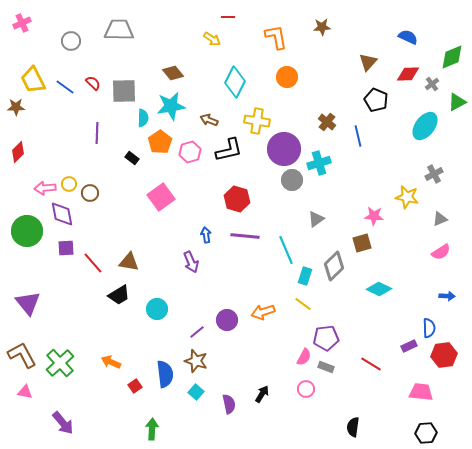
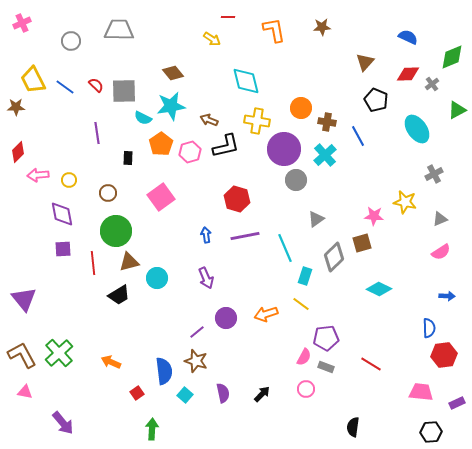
orange L-shape at (276, 37): moved 2 px left, 7 px up
brown triangle at (368, 62): moved 3 px left
orange circle at (287, 77): moved 14 px right, 31 px down
cyan diamond at (235, 82): moved 11 px right, 1 px up; rotated 40 degrees counterclockwise
red semicircle at (93, 83): moved 3 px right, 2 px down
green triangle at (457, 102): moved 8 px down
cyan semicircle at (143, 118): rotated 114 degrees clockwise
brown cross at (327, 122): rotated 30 degrees counterclockwise
cyan ellipse at (425, 126): moved 8 px left, 3 px down; rotated 72 degrees counterclockwise
purple line at (97, 133): rotated 10 degrees counterclockwise
blue line at (358, 136): rotated 15 degrees counterclockwise
orange pentagon at (160, 142): moved 1 px right, 2 px down
black L-shape at (229, 150): moved 3 px left, 4 px up
black rectangle at (132, 158): moved 4 px left; rotated 56 degrees clockwise
cyan cross at (319, 163): moved 6 px right, 8 px up; rotated 25 degrees counterclockwise
gray circle at (292, 180): moved 4 px right
yellow circle at (69, 184): moved 4 px up
pink arrow at (45, 188): moved 7 px left, 13 px up
brown circle at (90, 193): moved 18 px right
yellow star at (407, 197): moved 2 px left, 5 px down
green circle at (27, 231): moved 89 px right
purple line at (245, 236): rotated 16 degrees counterclockwise
purple square at (66, 248): moved 3 px left, 1 px down
cyan line at (286, 250): moved 1 px left, 2 px up
brown triangle at (129, 262): rotated 25 degrees counterclockwise
purple arrow at (191, 262): moved 15 px right, 16 px down
red line at (93, 263): rotated 35 degrees clockwise
gray diamond at (334, 266): moved 9 px up
purple triangle at (28, 303): moved 4 px left, 4 px up
yellow line at (303, 304): moved 2 px left
cyan circle at (157, 309): moved 31 px up
orange arrow at (263, 312): moved 3 px right, 2 px down
purple circle at (227, 320): moved 1 px left, 2 px up
purple rectangle at (409, 346): moved 48 px right, 57 px down
green cross at (60, 363): moved 1 px left, 10 px up
blue semicircle at (165, 374): moved 1 px left, 3 px up
red square at (135, 386): moved 2 px right, 7 px down
cyan square at (196, 392): moved 11 px left, 3 px down
black arrow at (262, 394): rotated 12 degrees clockwise
purple semicircle at (229, 404): moved 6 px left, 11 px up
black hexagon at (426, 433): moved 5 px right, 1 px up
